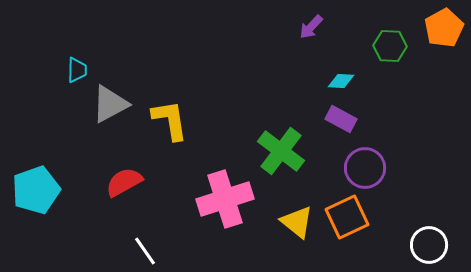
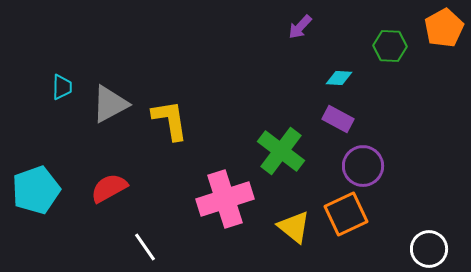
purple arrow: moved 11 px left
cyan trapezoid: moved 15 px left, 17 px down
cyan diamond: moved 2 px left, 3 px up
purple rectangle: moved 3 px left
purple circle: moved 2 px left, 2 px up
red semicircle: moved 15 px left, 6 px down
orange square: moved 1 px left, 3 px up
yellow triangle: moved 3 px left, 5 px down
white circle: moved 4 px down
white line: moved 4 px up
